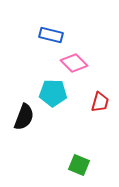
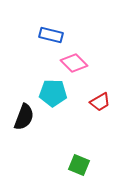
red trapezoid: rotated 45 degrees clockwise
